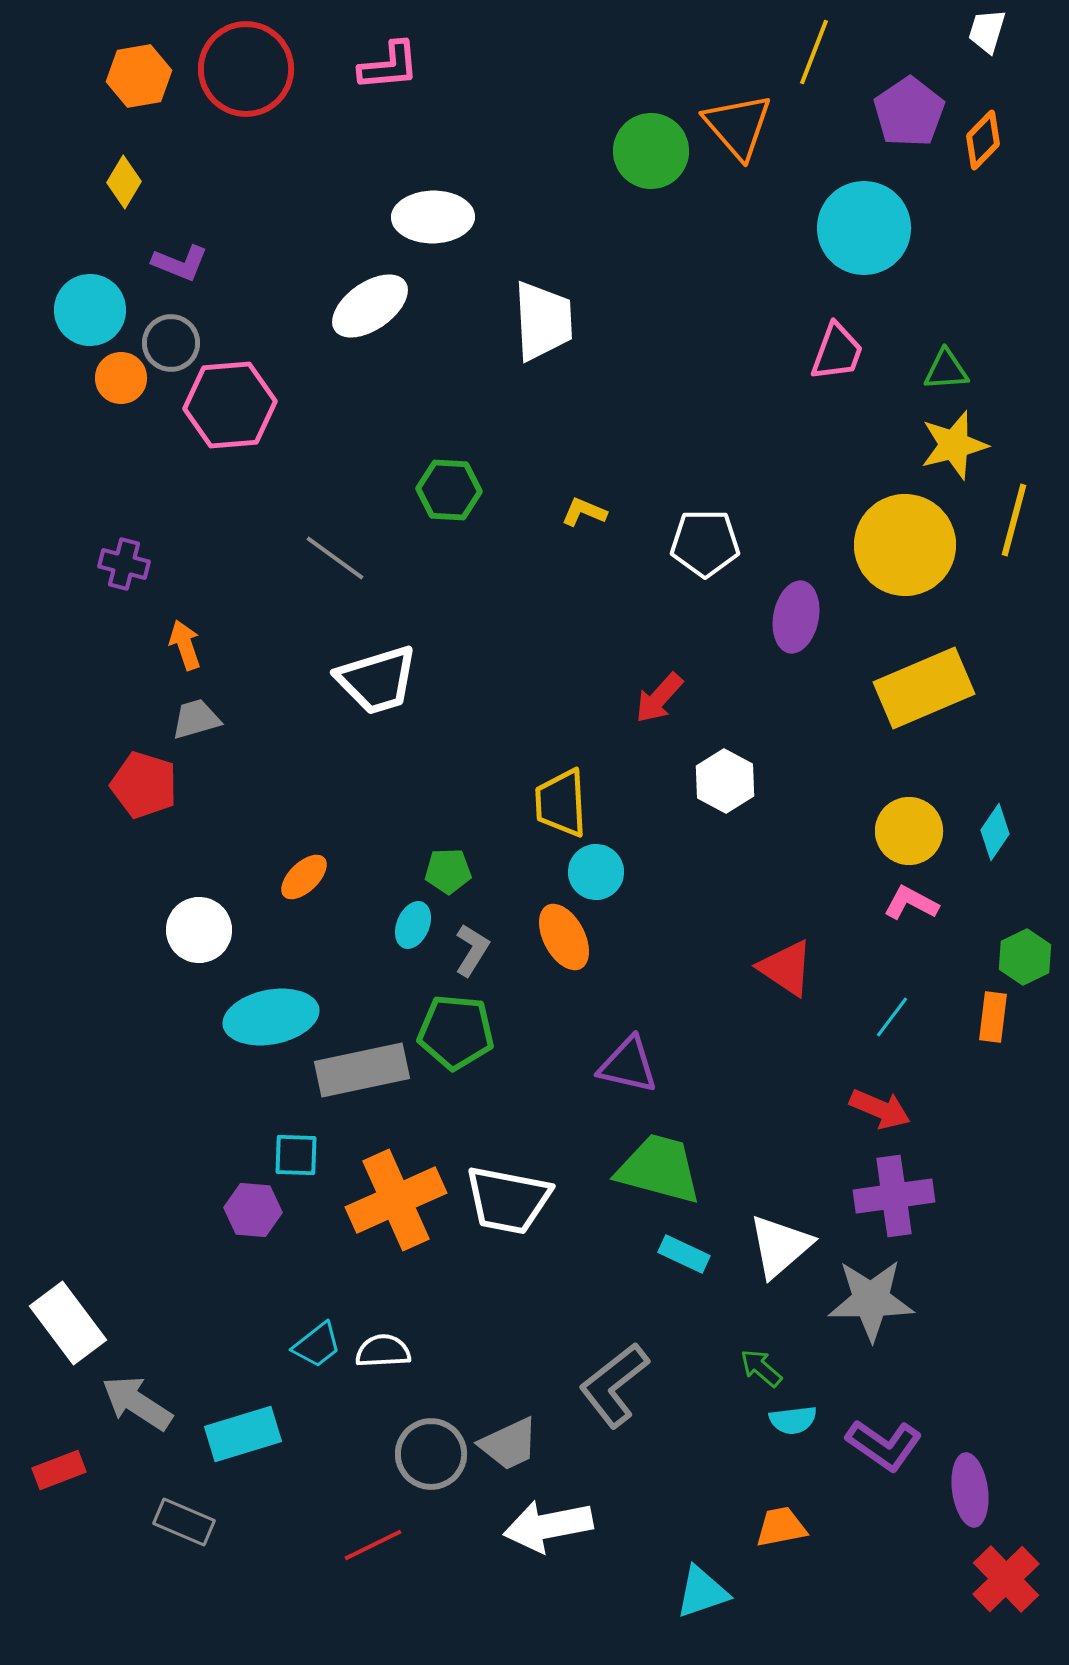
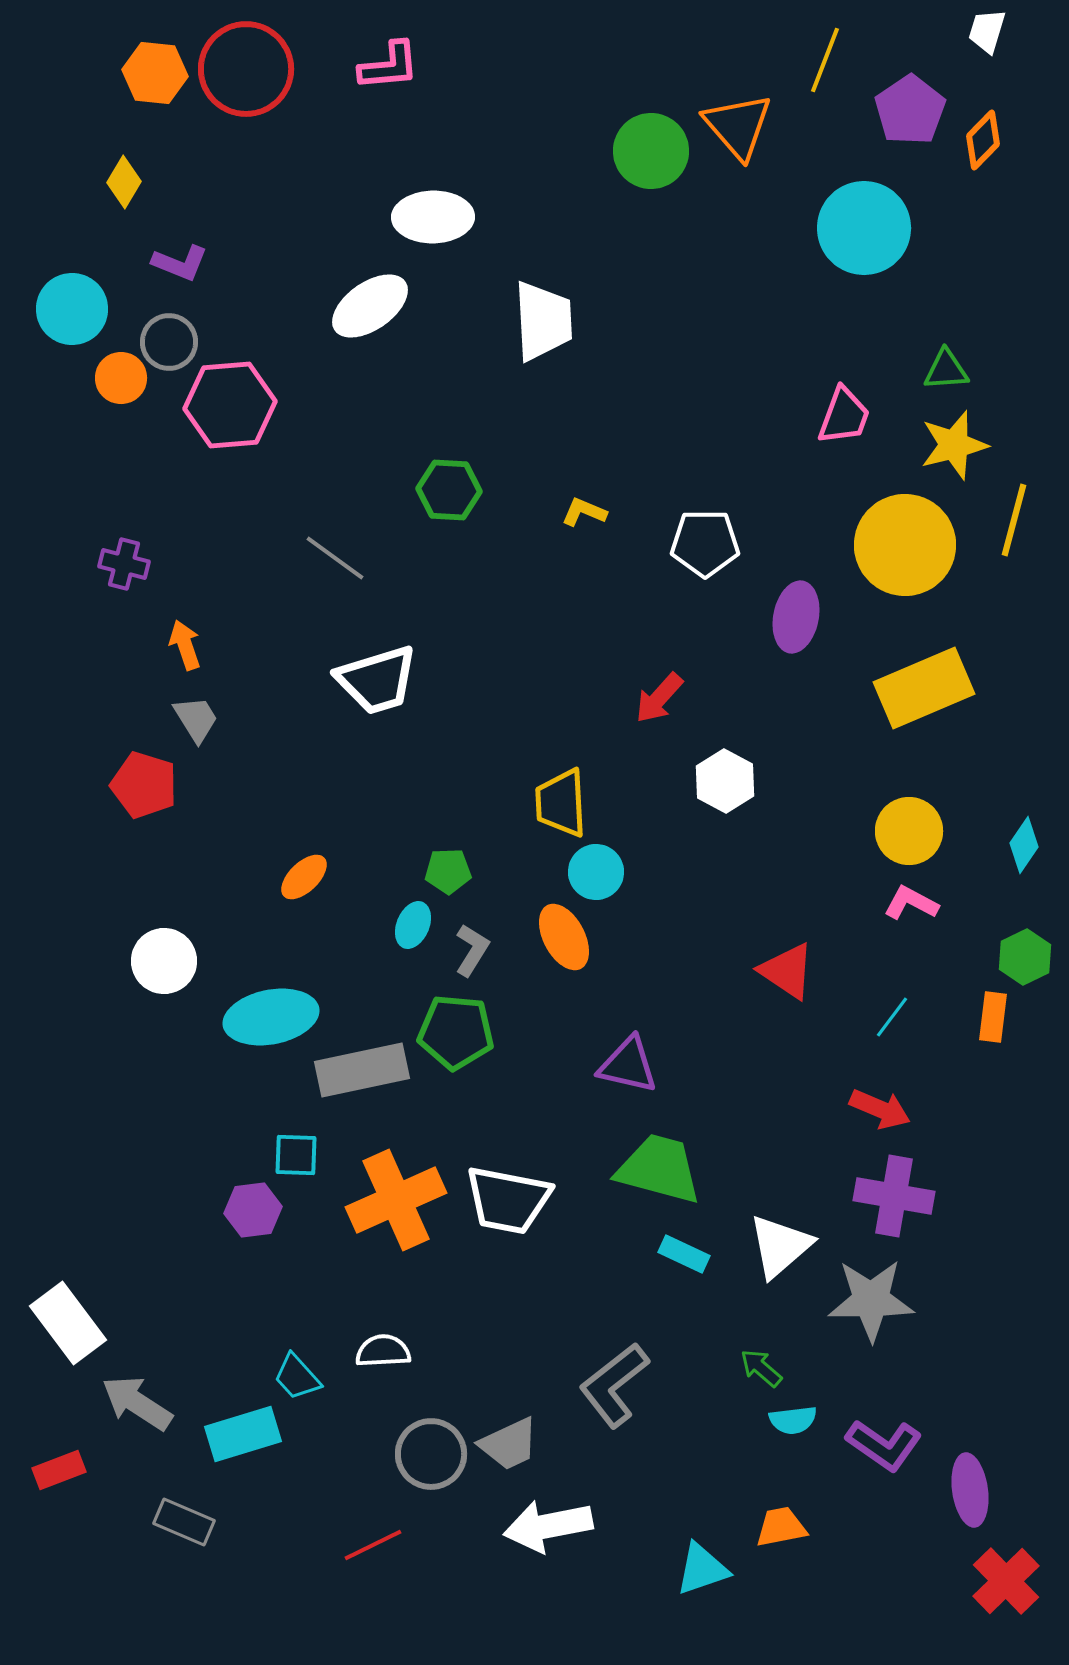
yellow line at (814, 52): moved 11 px right, 8 px down
orange hexagon at (139, 76): moved 16 px right, 3 px up; rotated 16 degrees clockwise
purple pentagon at (909, 112): moved 1 px right, 2 px up
cyan circle at (90, 310): moved 18 px left, 1 px up
gray circle at (171, 343): moved 2 px left, 1 px up
pink trapezoid at (837, 352): moved 7 px right, 64 px down
gray trapezoid at (196, 719): rotated 74 degrees clockwise
cyan diamond at (995, 832): moved 29 px right, 13 px down
white circle at (199, 930): moved 35 px left, 31 px down
red triangle at (786, 968): moved 1 px right, 3 px down
purple cross at (894, 1196): rotated 18 degrees clockwise
purple hexagon at (253, 1210): rotated 12 degrees counterclockwise
cyan trapezoid at (317, 1345): moved 20 px left, 32 px down; rotated 86 degrees clockwise
red cross at (1006, 1579): moved 2 px down
cyan triangle at (702, 1592): moved 23 px up
